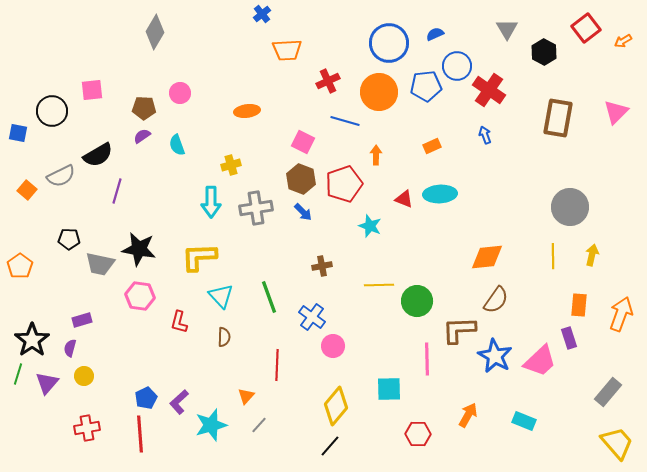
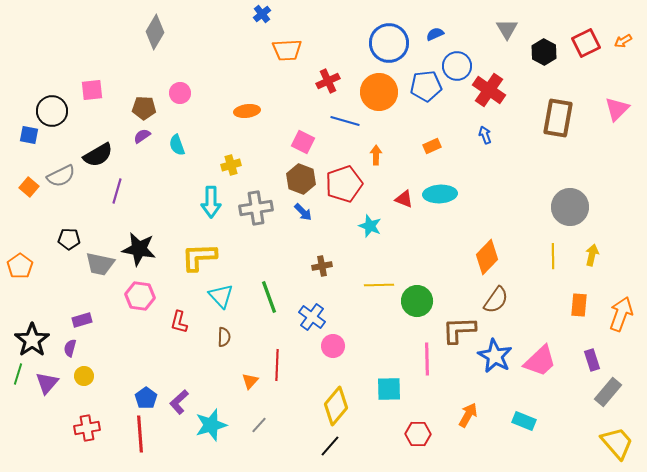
red square at (586, 28): moved 15 px down; rotated 12 degrees clockwise
pink triangle at (616, 112): moved 1 px right, 3 px up
blue square at (18, 133): moved 11 px right, 2 px down
orange square at (27, 190): moved 2 px right, 3 px up
orange diamond at (487, 257): rotated 40 degrees counterclockwise
purple rectangle at (569, 338): moved 23 px right, 22 px down
orange triangle at (246, 396): moved 4 px right, 15 px up
blue pentagon at (146, 398): rotated 10 degrees counterclockwise
